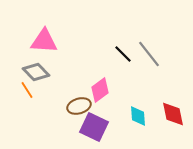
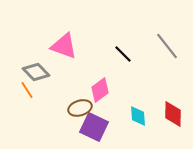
pink triangle: moved 20 px right, 5 px down; rotated 16 degrees clockwise
gray line: moved 18 px right, 8 px up
brown ellipse: moved 1 px right, 2 px down
red diamond: rotated 12 degrees clockwise
